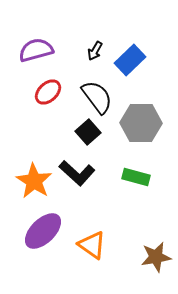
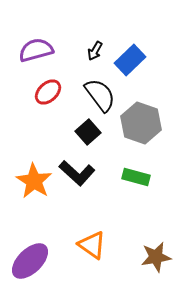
black semicircle: moved 3 px right, 2 px up
gray hexagon: rotated 18 degrees clockwise
purple ellipse: moved 13 px left, 30 px down
